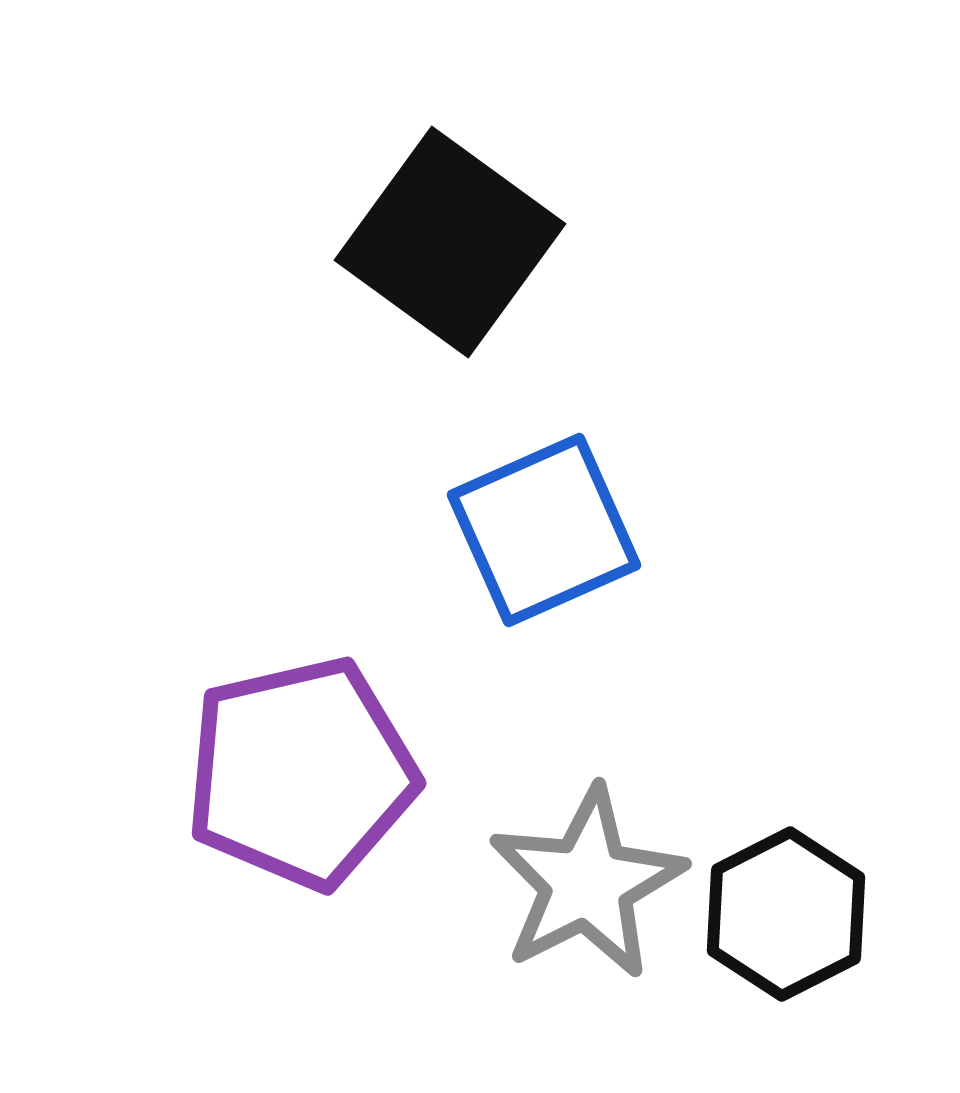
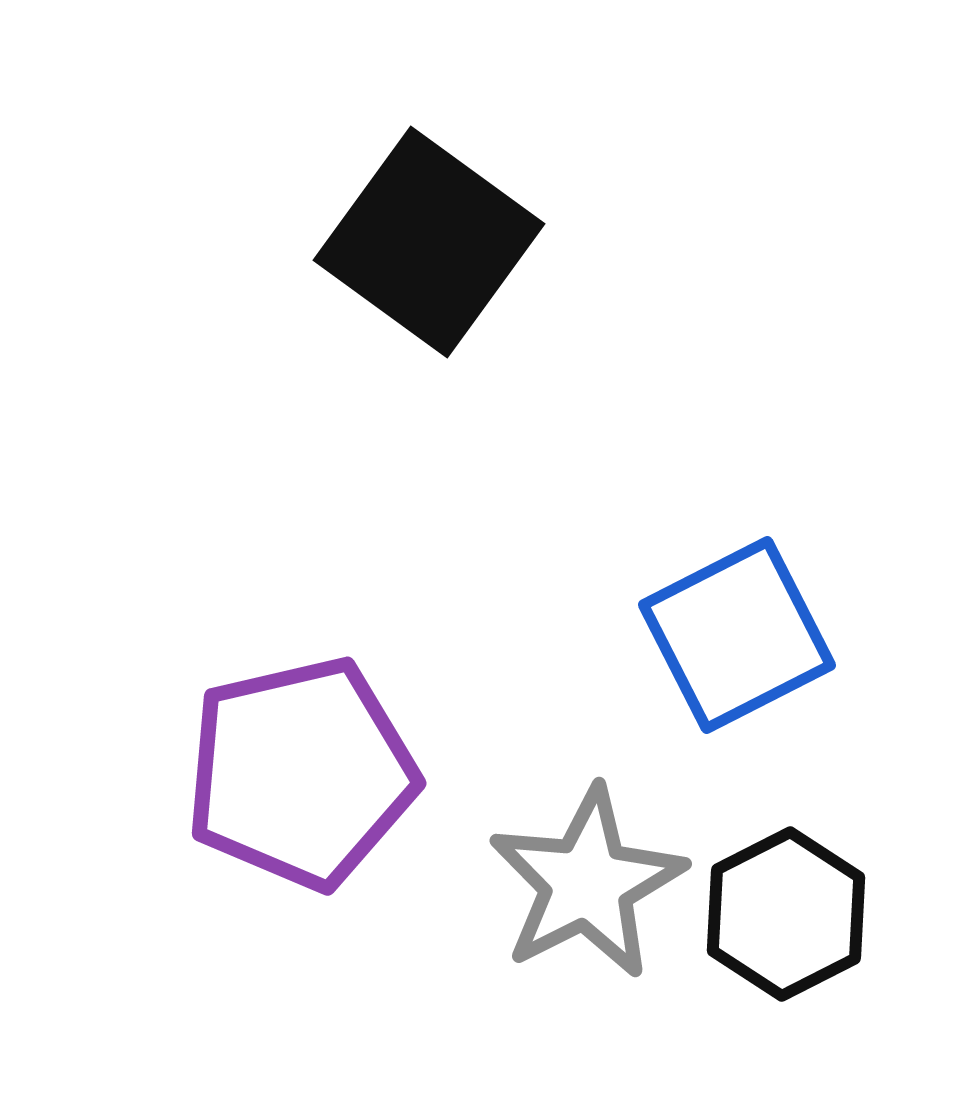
black square: moved 21 px left
blue square: moved 193 px right, 105 px down; rotated 3 degrees counterclockwise
